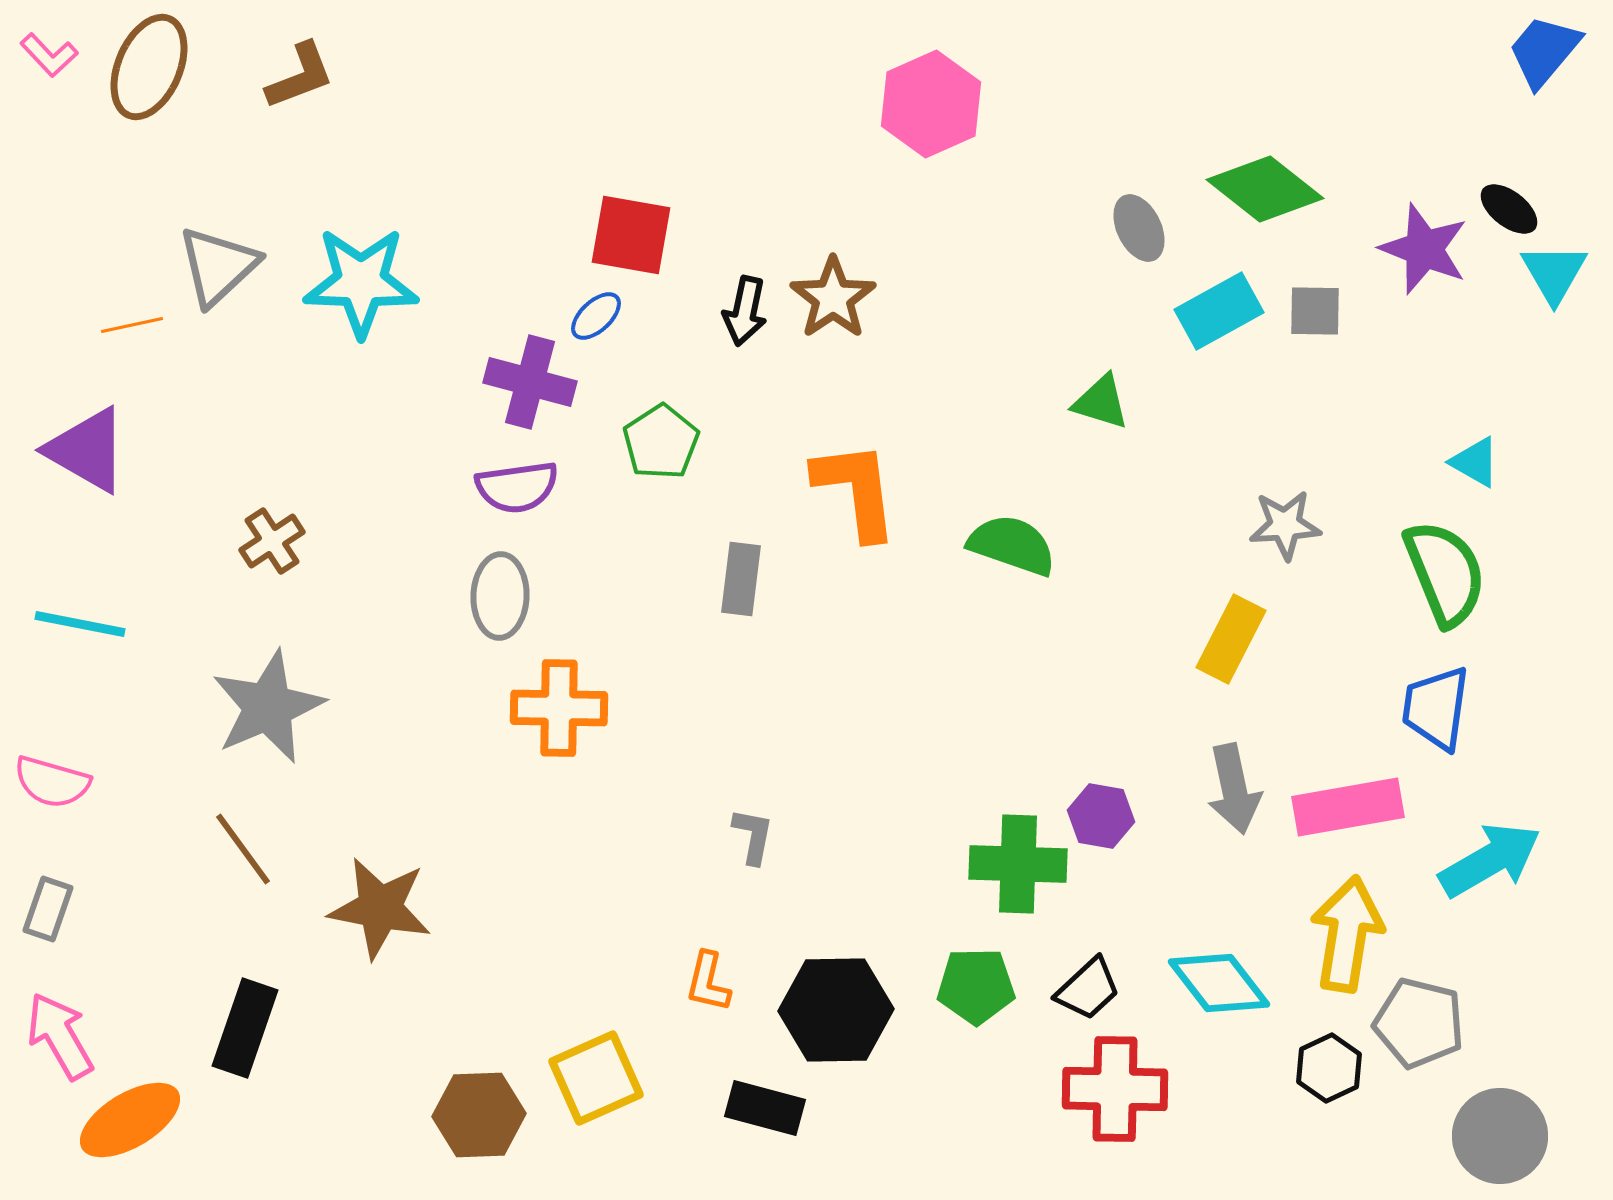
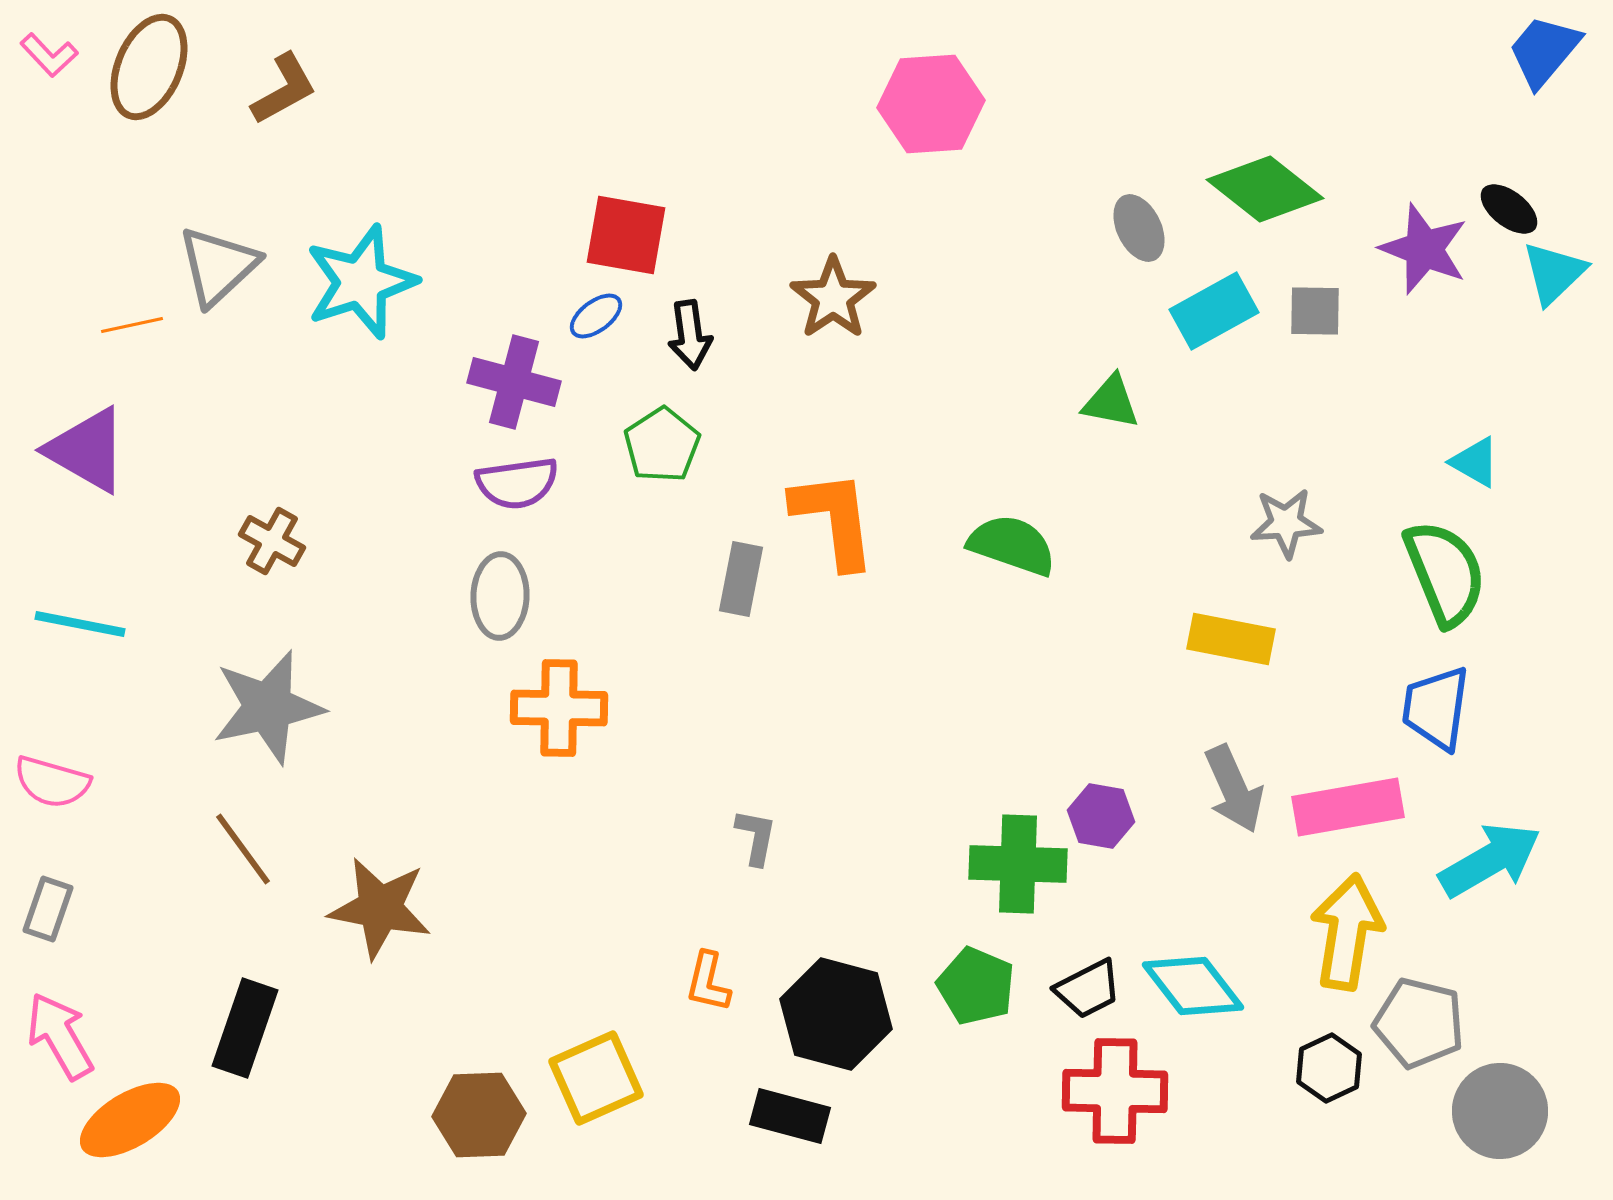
brown L-shape at (300, 76): moved 16 px left, 13 px down; rotated 8 degrees counterclockwise
pink hexagon at (931, 104): rotated 20 degrees clockwise
red square at (631, 235): moved 5 px left
cyan triangle at (1554, 273): rotated 16 degrees clockwise
cyan star at (361, 282): rotated 20 degrees counterclockwise
black arrow at (745, 311): moved 55 px left, 24 px down; rotated 20 degrees counterclockwise
cyan rectangle at (1219, 311): moved 5 px left
blue ellipse at (596, 316): rotated 6 degrees clockwise
purple cross at (530, 382): moved 16 px left
green triangle at (1101, 402): moved 10 px right; rotated 6 degrees counterclockwise
green pentagon at (661, 442): moved 1 px right, 3 px down
purple semicircle at (517, 487): moved 4 px up
orange L-shape at (856, 490): moved 22 px left, 29 px down
gray star at (1285, 525): moved 1 px right, 2 px up
brown cross at (272, 541): rotated 28 degrees counterclockwise
gray rectangle at (741, 579): rotated 4 degrees clockwise
yellow rectangle at (1231, 639): rotated 74 degrees clockwise
gray star at (268, 707): rotated 11 degrees clockwise
gray arrow at (1234, 789): rotated 12 degrees counterclockwise
gray L-shape at (753, 836): moved 3 px right, 1 px down
yellow arrow at (1347, 934): moved 2 px up
cyan diamond at (1219, 983): moved 26 px left, 3 px down
green pentagon at (976, 986): rotated 24 degrees clockwise
black trapezoid at (1088, 989): rotated 16 degrees clockwise
black hexagon at (836, 1010): moved 4 px down; rotated 16 degrees clockwise
red cross at (1115, 1089): moved 2 px down
black rectangle at (765, 1108): moved 25 px right, 8 px down
gray circle at (1500, 1136): moved 25 px up
